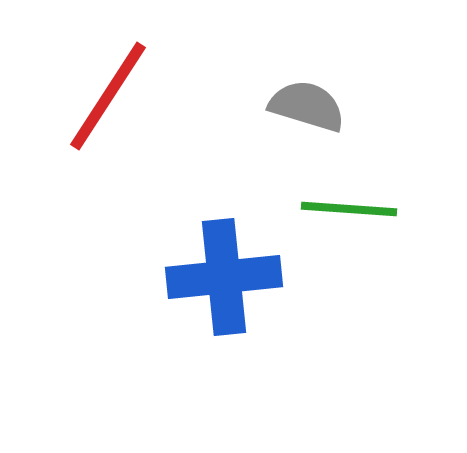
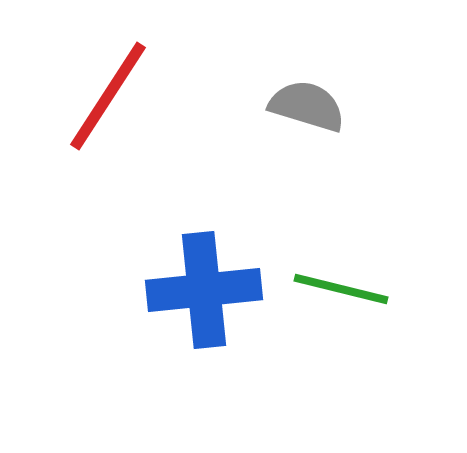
green line: moved 8 px left, 80 px down; rotated 10 degrees clockwise
blue cross: moved 20 px left, 13 px down
